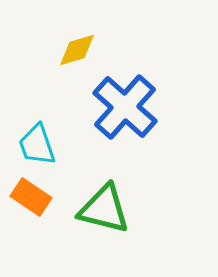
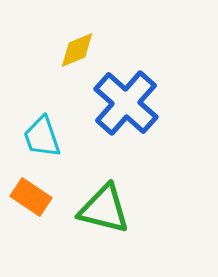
yellow diamond: rotated 6 degrees counterclockwise
blue cross: moved 1 px right, 4 px up
cyan trapezoid: moved 5 px right, 8 px up
